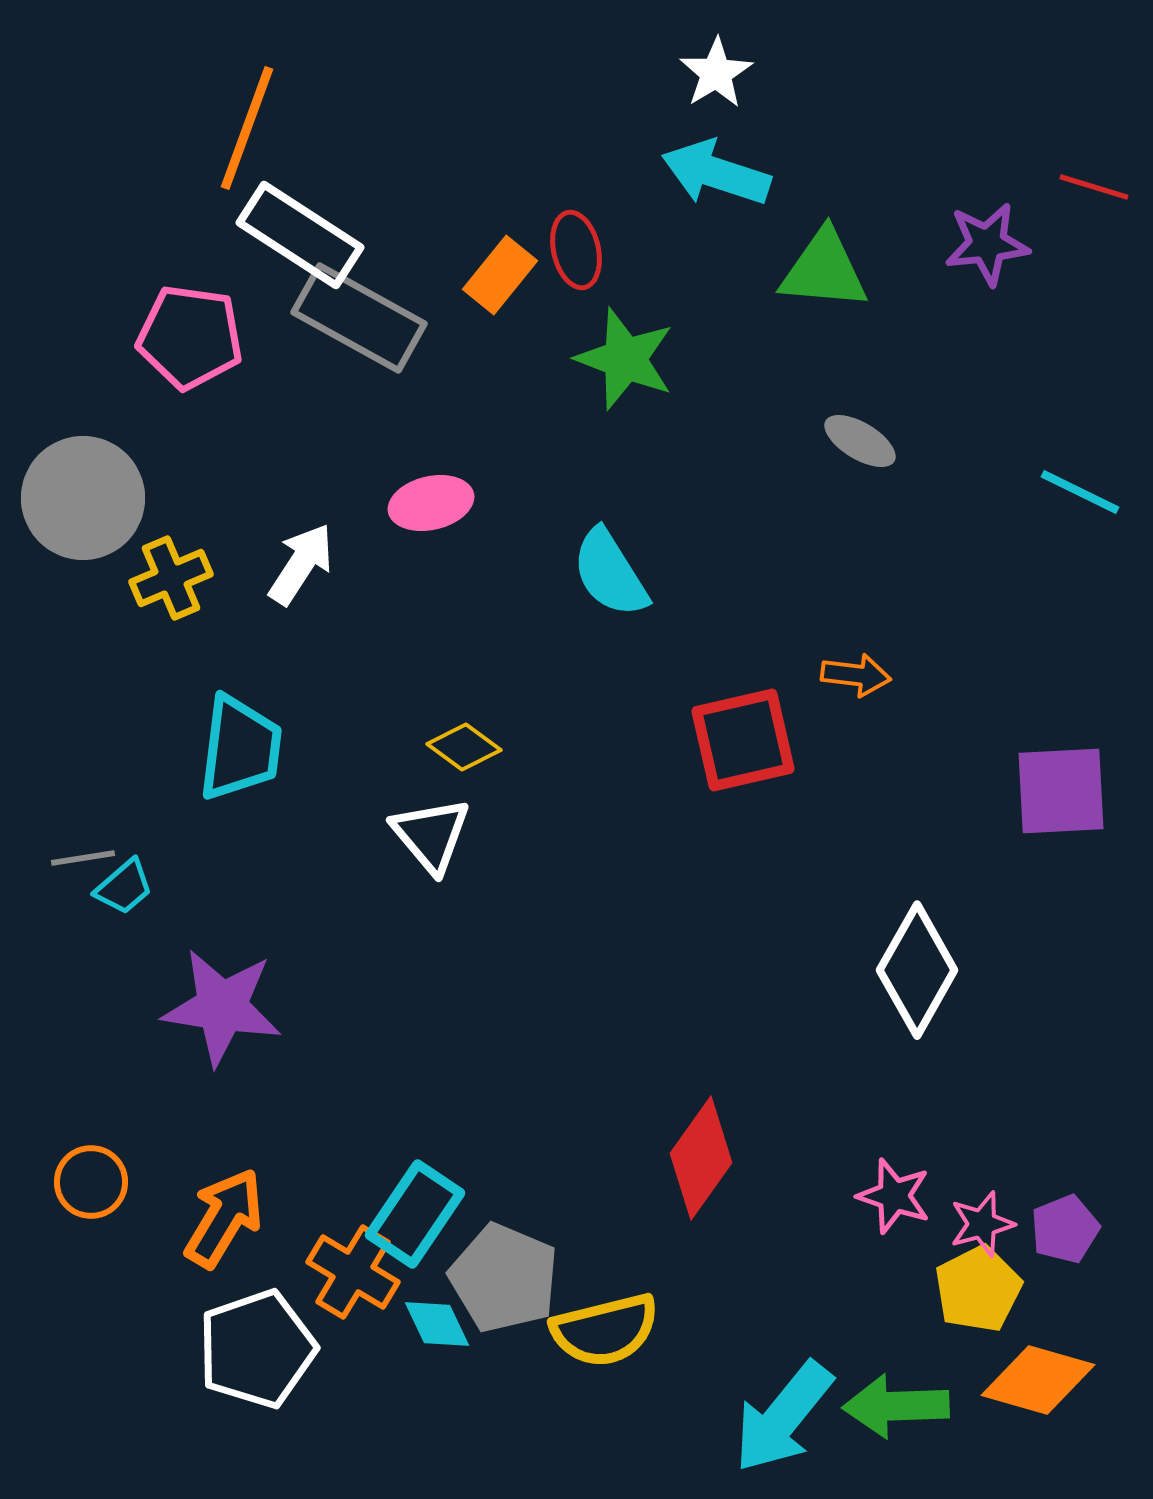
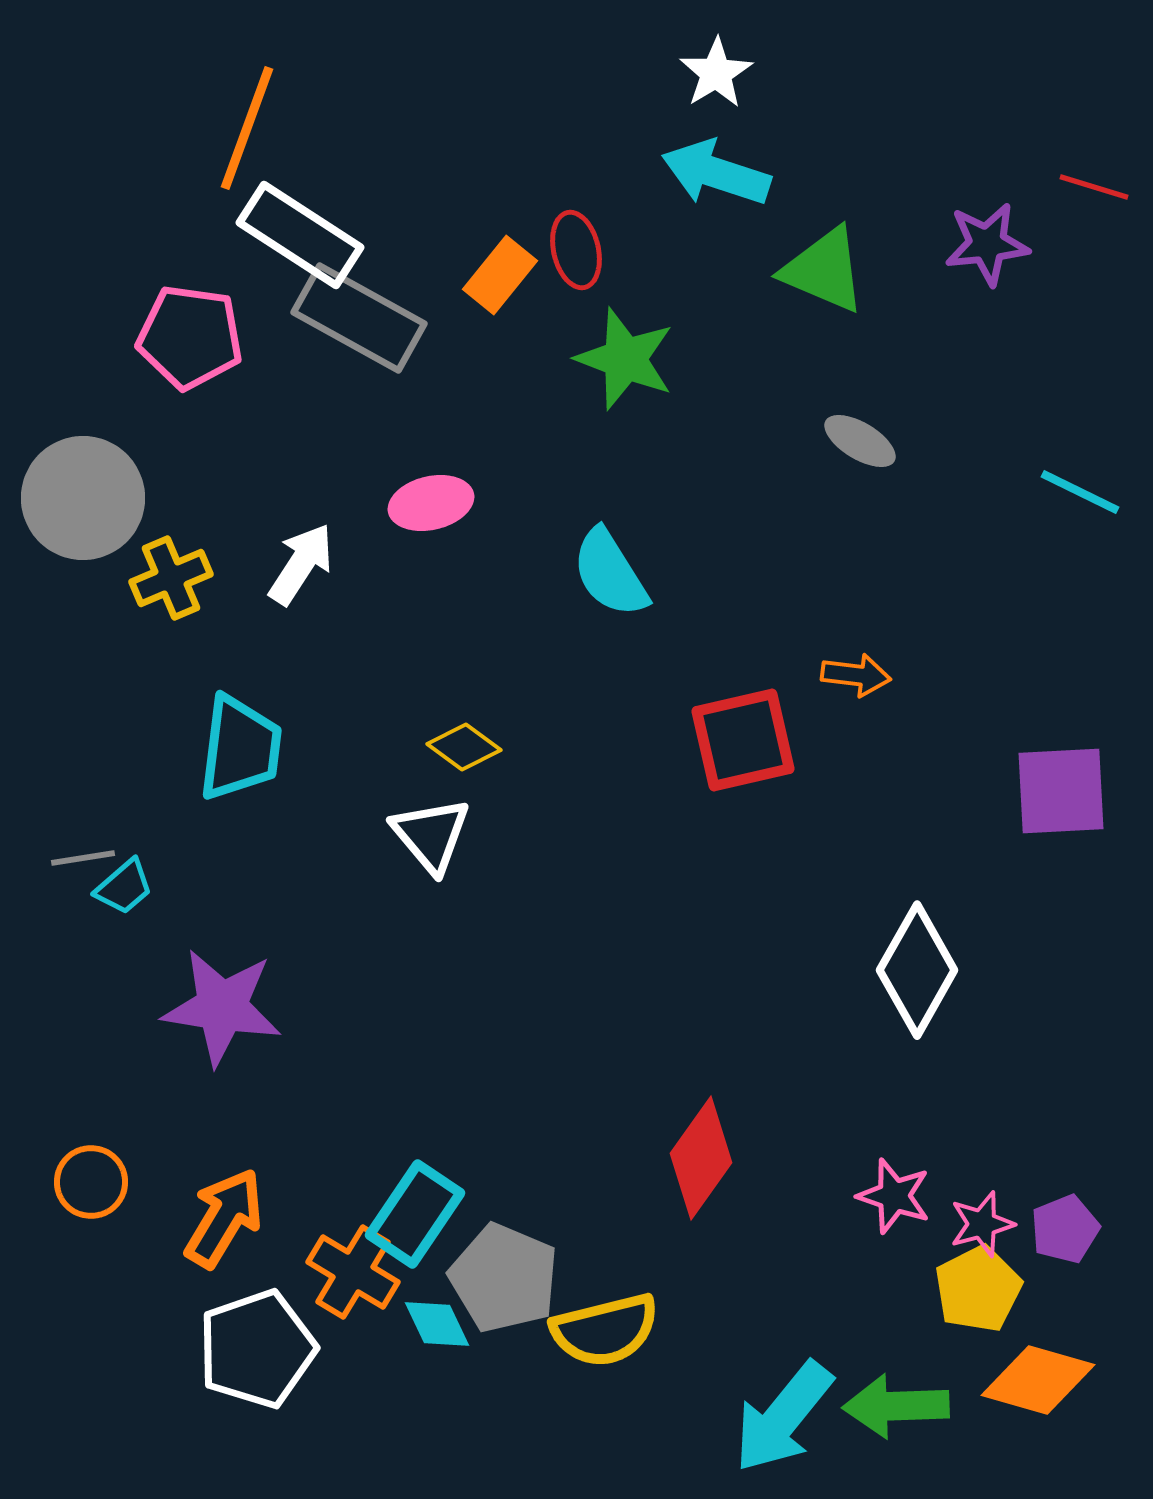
green triangle at (824, 270): rotated 18 degrees clockwise
